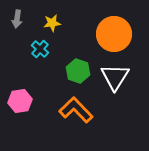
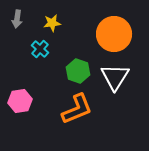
orange L-shape: moved 1 px right, 1 px up; rotated 112 degrees clockwise
